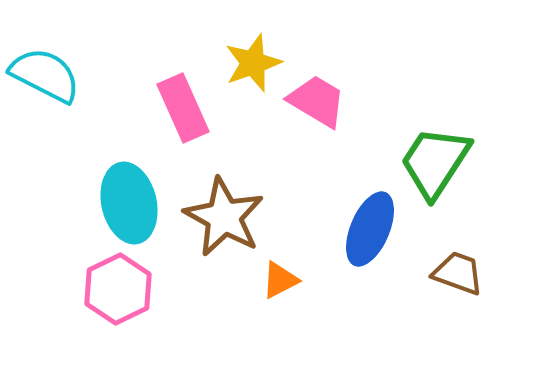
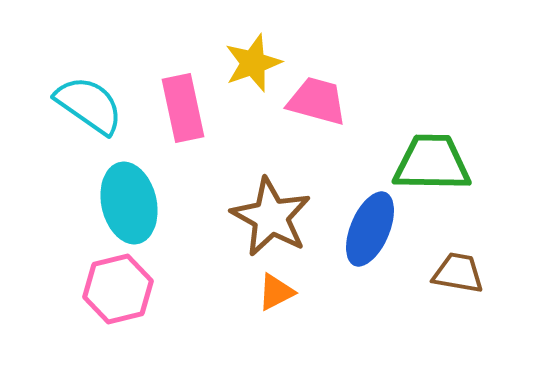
cyan semicircle: moved 44 px right, 30 px down; rotated 8 degrees clockwise
pink trapezoid: rotated 16 degrees counterclockwise
pink rectangle: rotated 12 degrees clockwise
green trapezoid: moved 3 px left, 1 px down; rotated 58 degrees clockwise
brown star: moved 47 px right
brown trapezoid: rotated 10 degrees counterclockwise
orange triangle: moved 4 px left, 12 px down
pink hexagon: rotated 12 degrees clockwise
